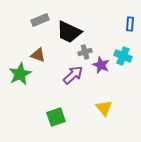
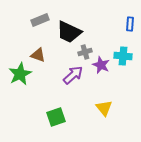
cyan cross: rotated 18 degrees counterclockwise
